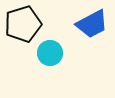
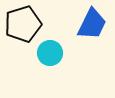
blue trapezoid: rotated 36 degrees counterclockwise
